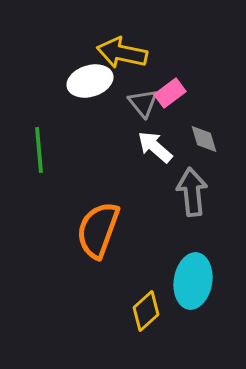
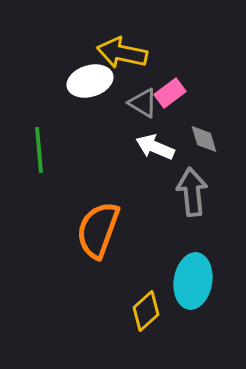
gray triangle: rotated 20 degrees counterclockwise
white arrow: rotated 18 degrees counterclockwise
